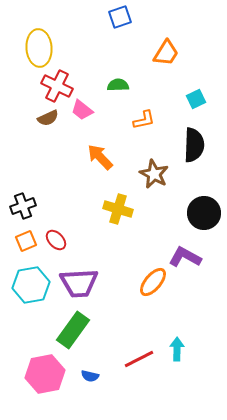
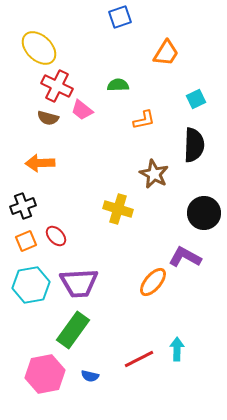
yellow ellipse: rotated 42 degrees counterclockwise
brown semicircle: rotated 40 degrees clockwise
orange arrow: moved 60 px left, 6 px down; rotated 48 degrees counterclockwise
red ellipse: moved 4 px up
